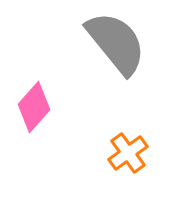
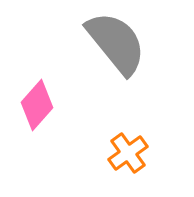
pink diamond: moved 3 px right, 2 px up
